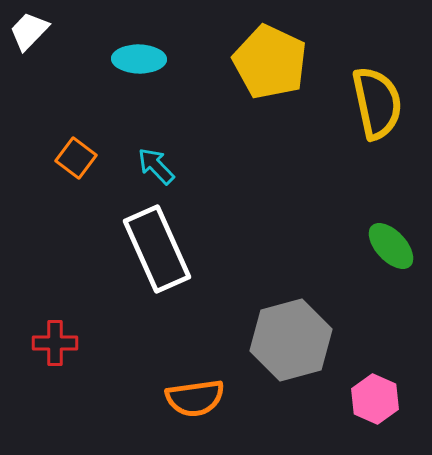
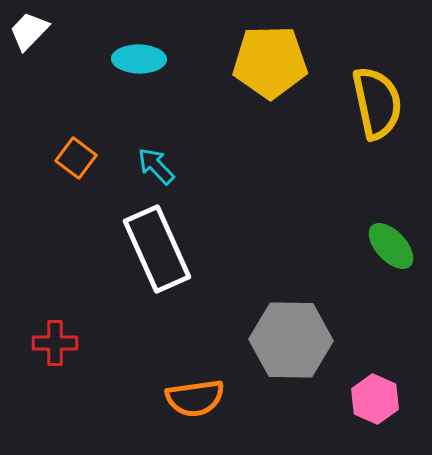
yellow pentagon: rotated 26 degrees counterclockwise
gray hexagon: rotated 16 degrees clockwise
